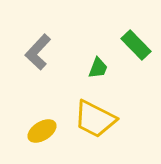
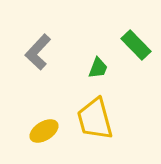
yellow trapezoid: rotated 48 degrees clockwise
yellow ellipse: moved 2 px right
